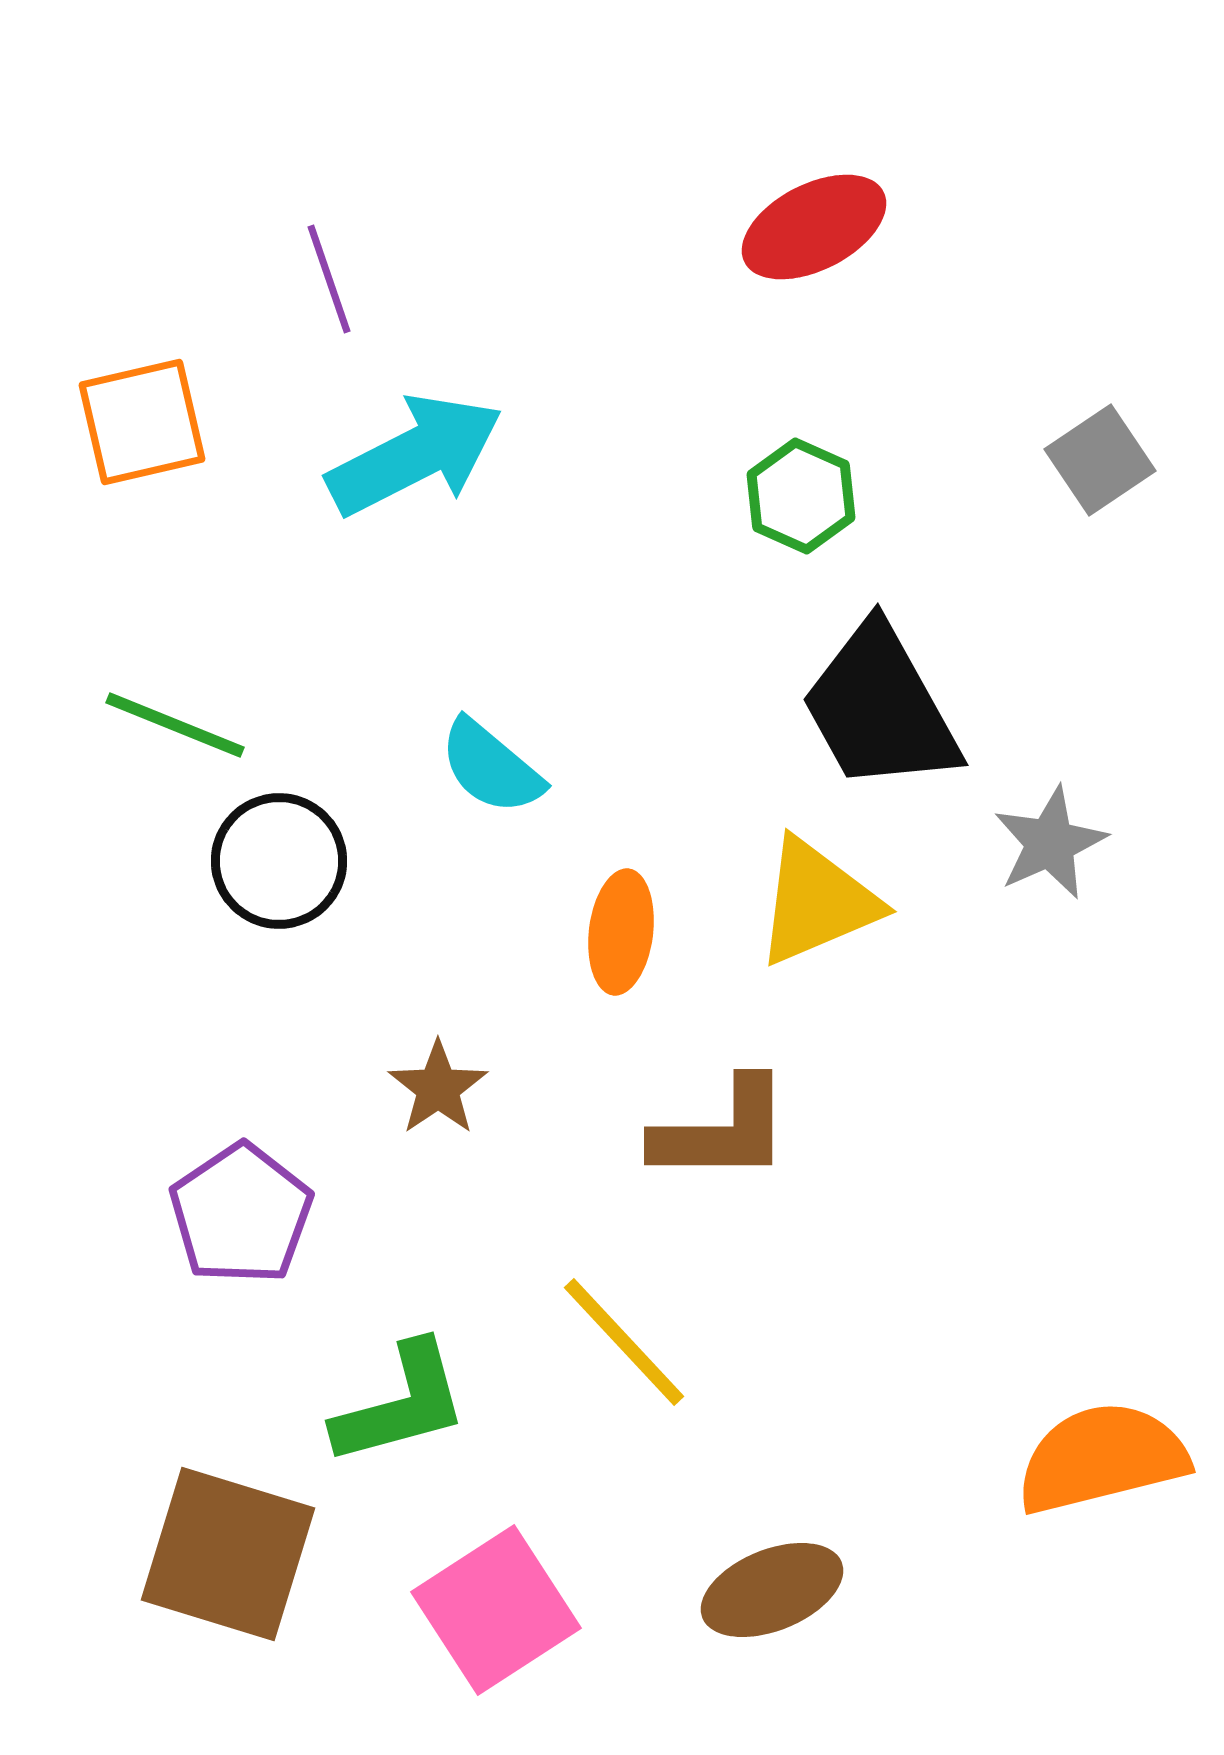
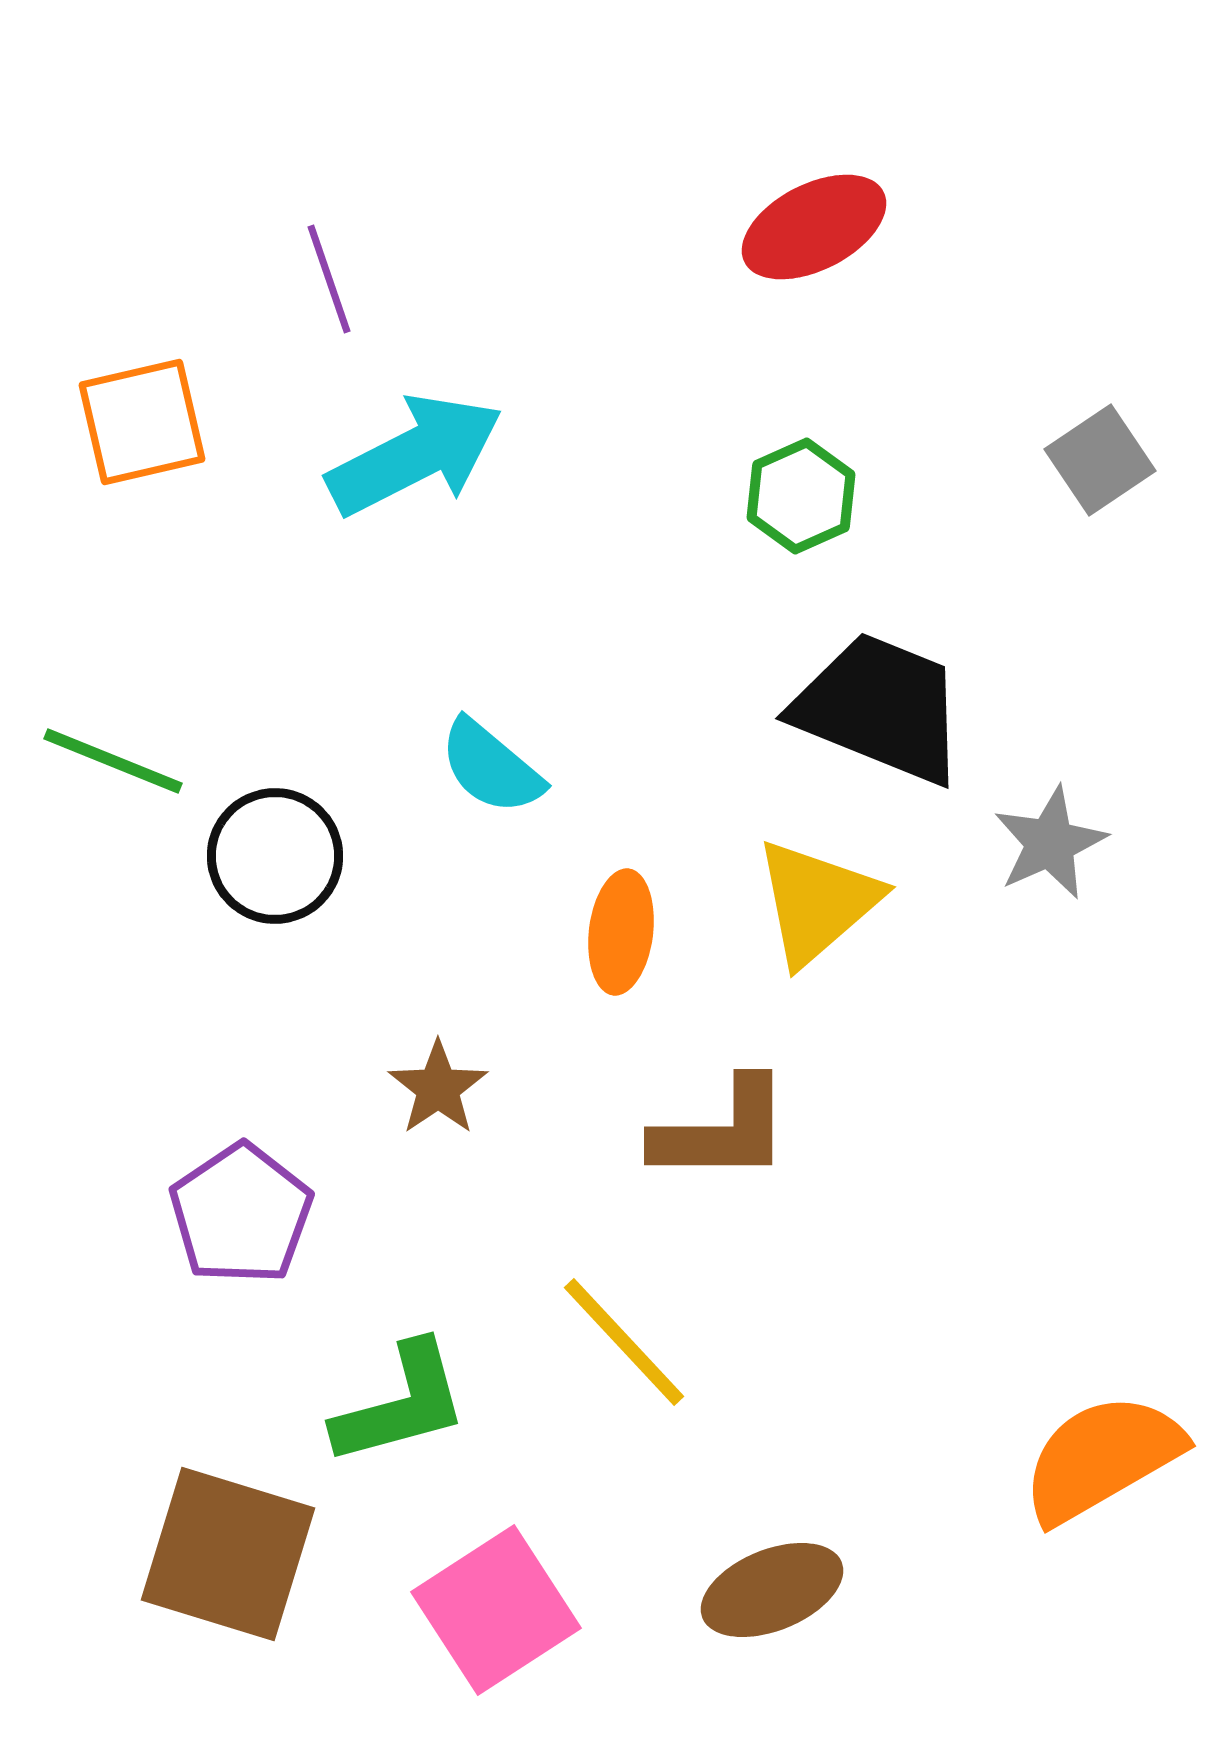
green hexagon: rotated 12 degrees clockwise
black trapezoid: rotated 141 degrees clockwise
green line: moved 62 px left, 36 px down
black circle: moved 4 px left, 5 px up
yellow triangle: rotated 18 degrees counterclockwise
orange semicircle: rotated 16 degrees counterclockwise
